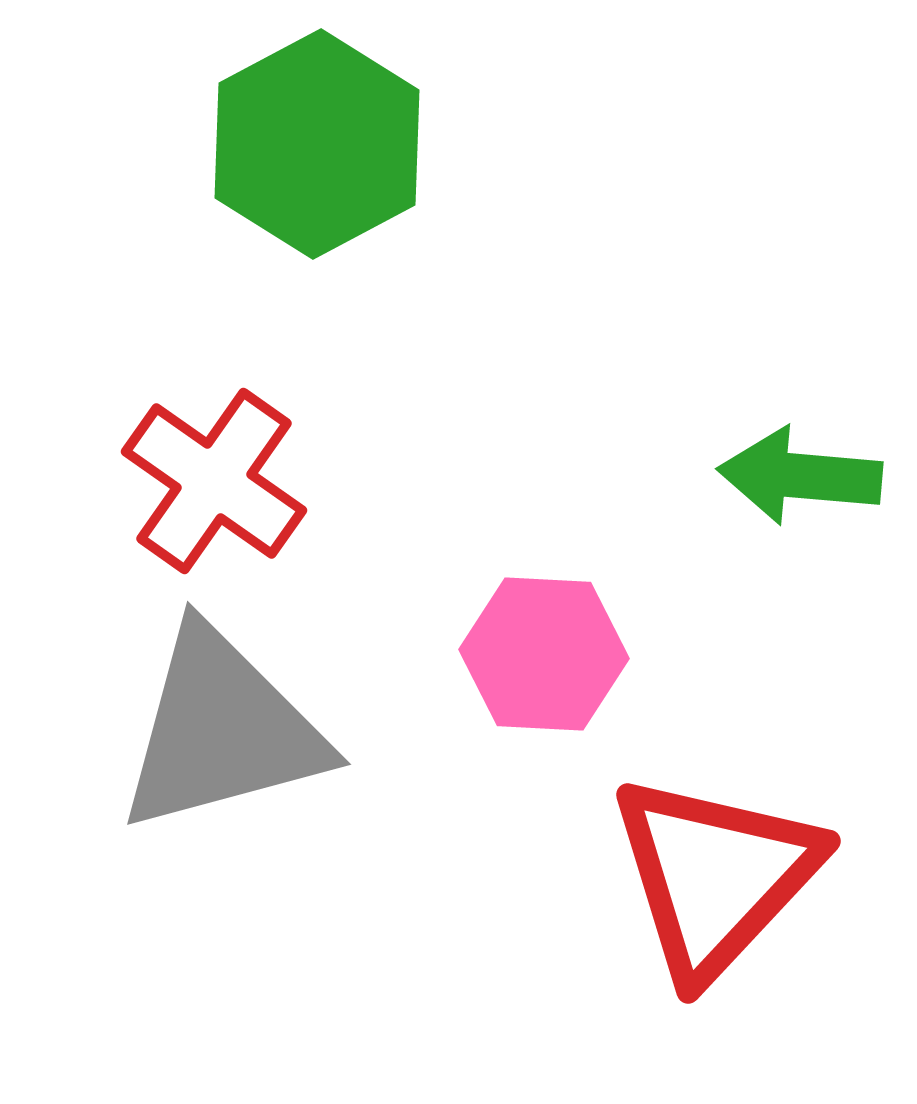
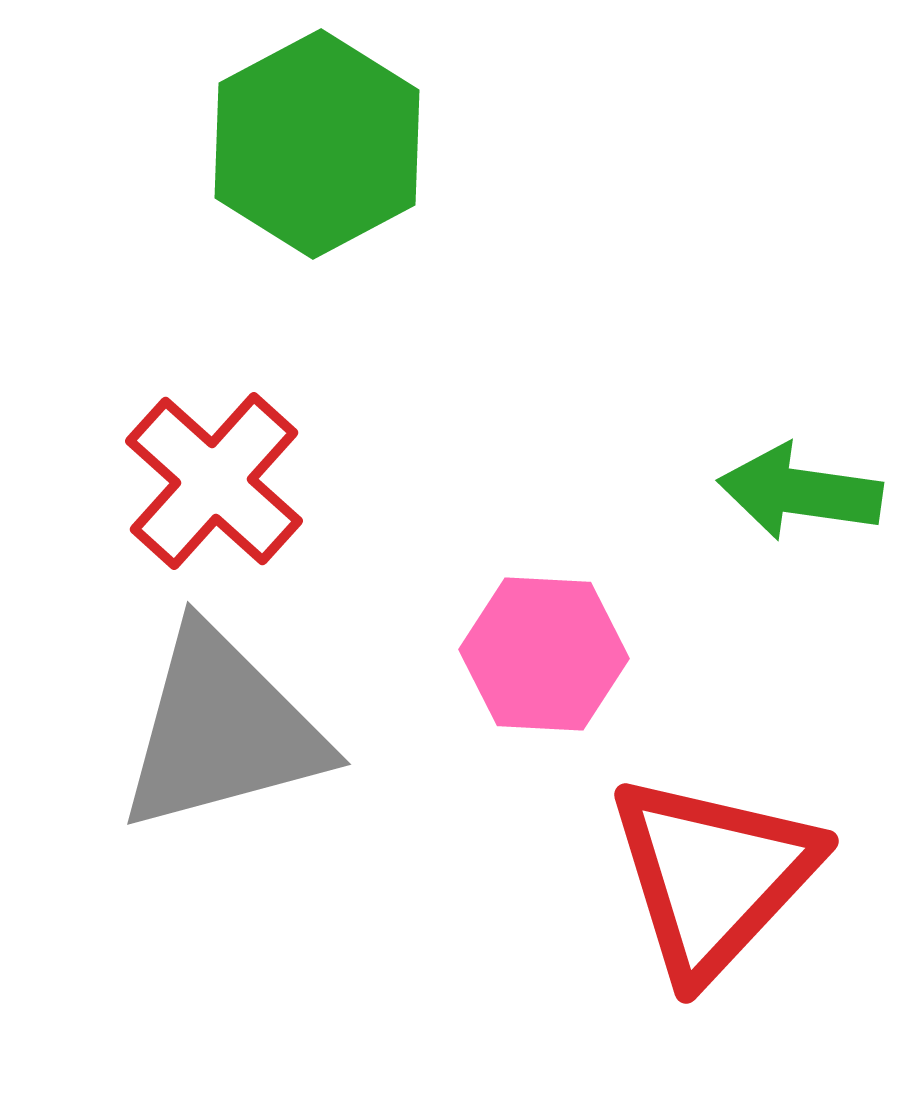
green arrow: moved 16 px down; rotated 3 degrees clockwise
red cross: rotated 7 degrees clockwise
red triangle: moved 2 px left
